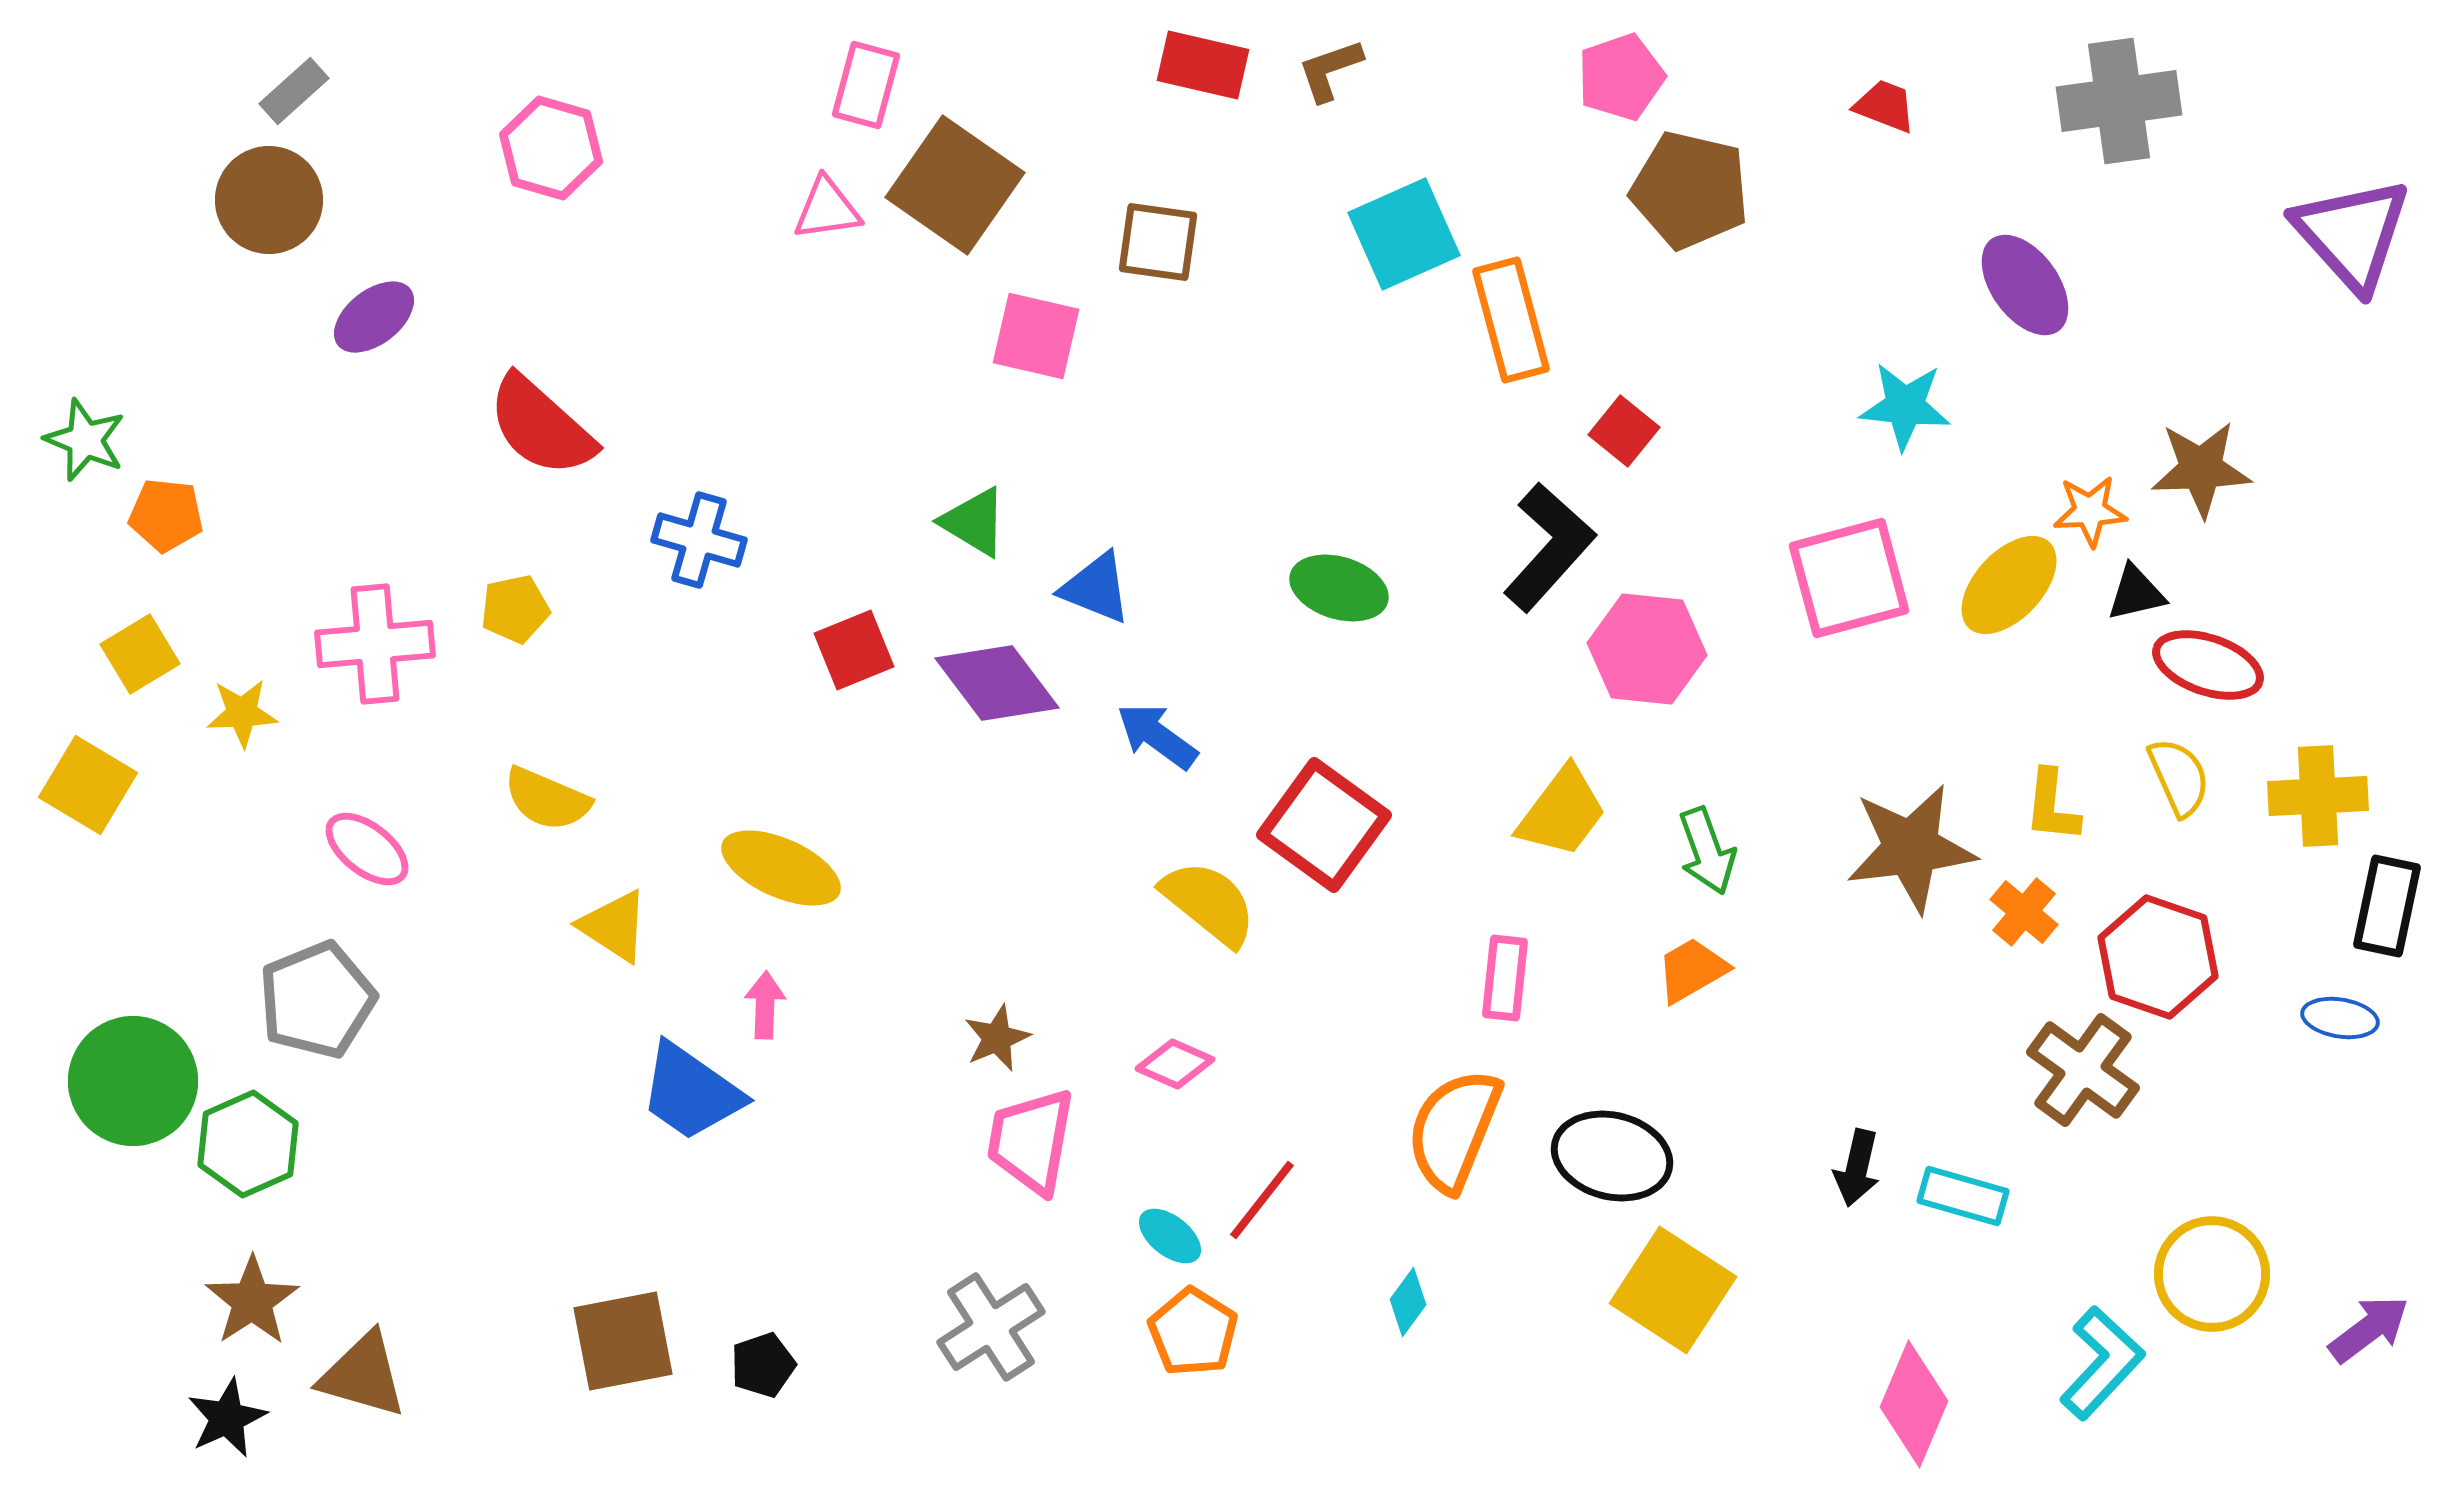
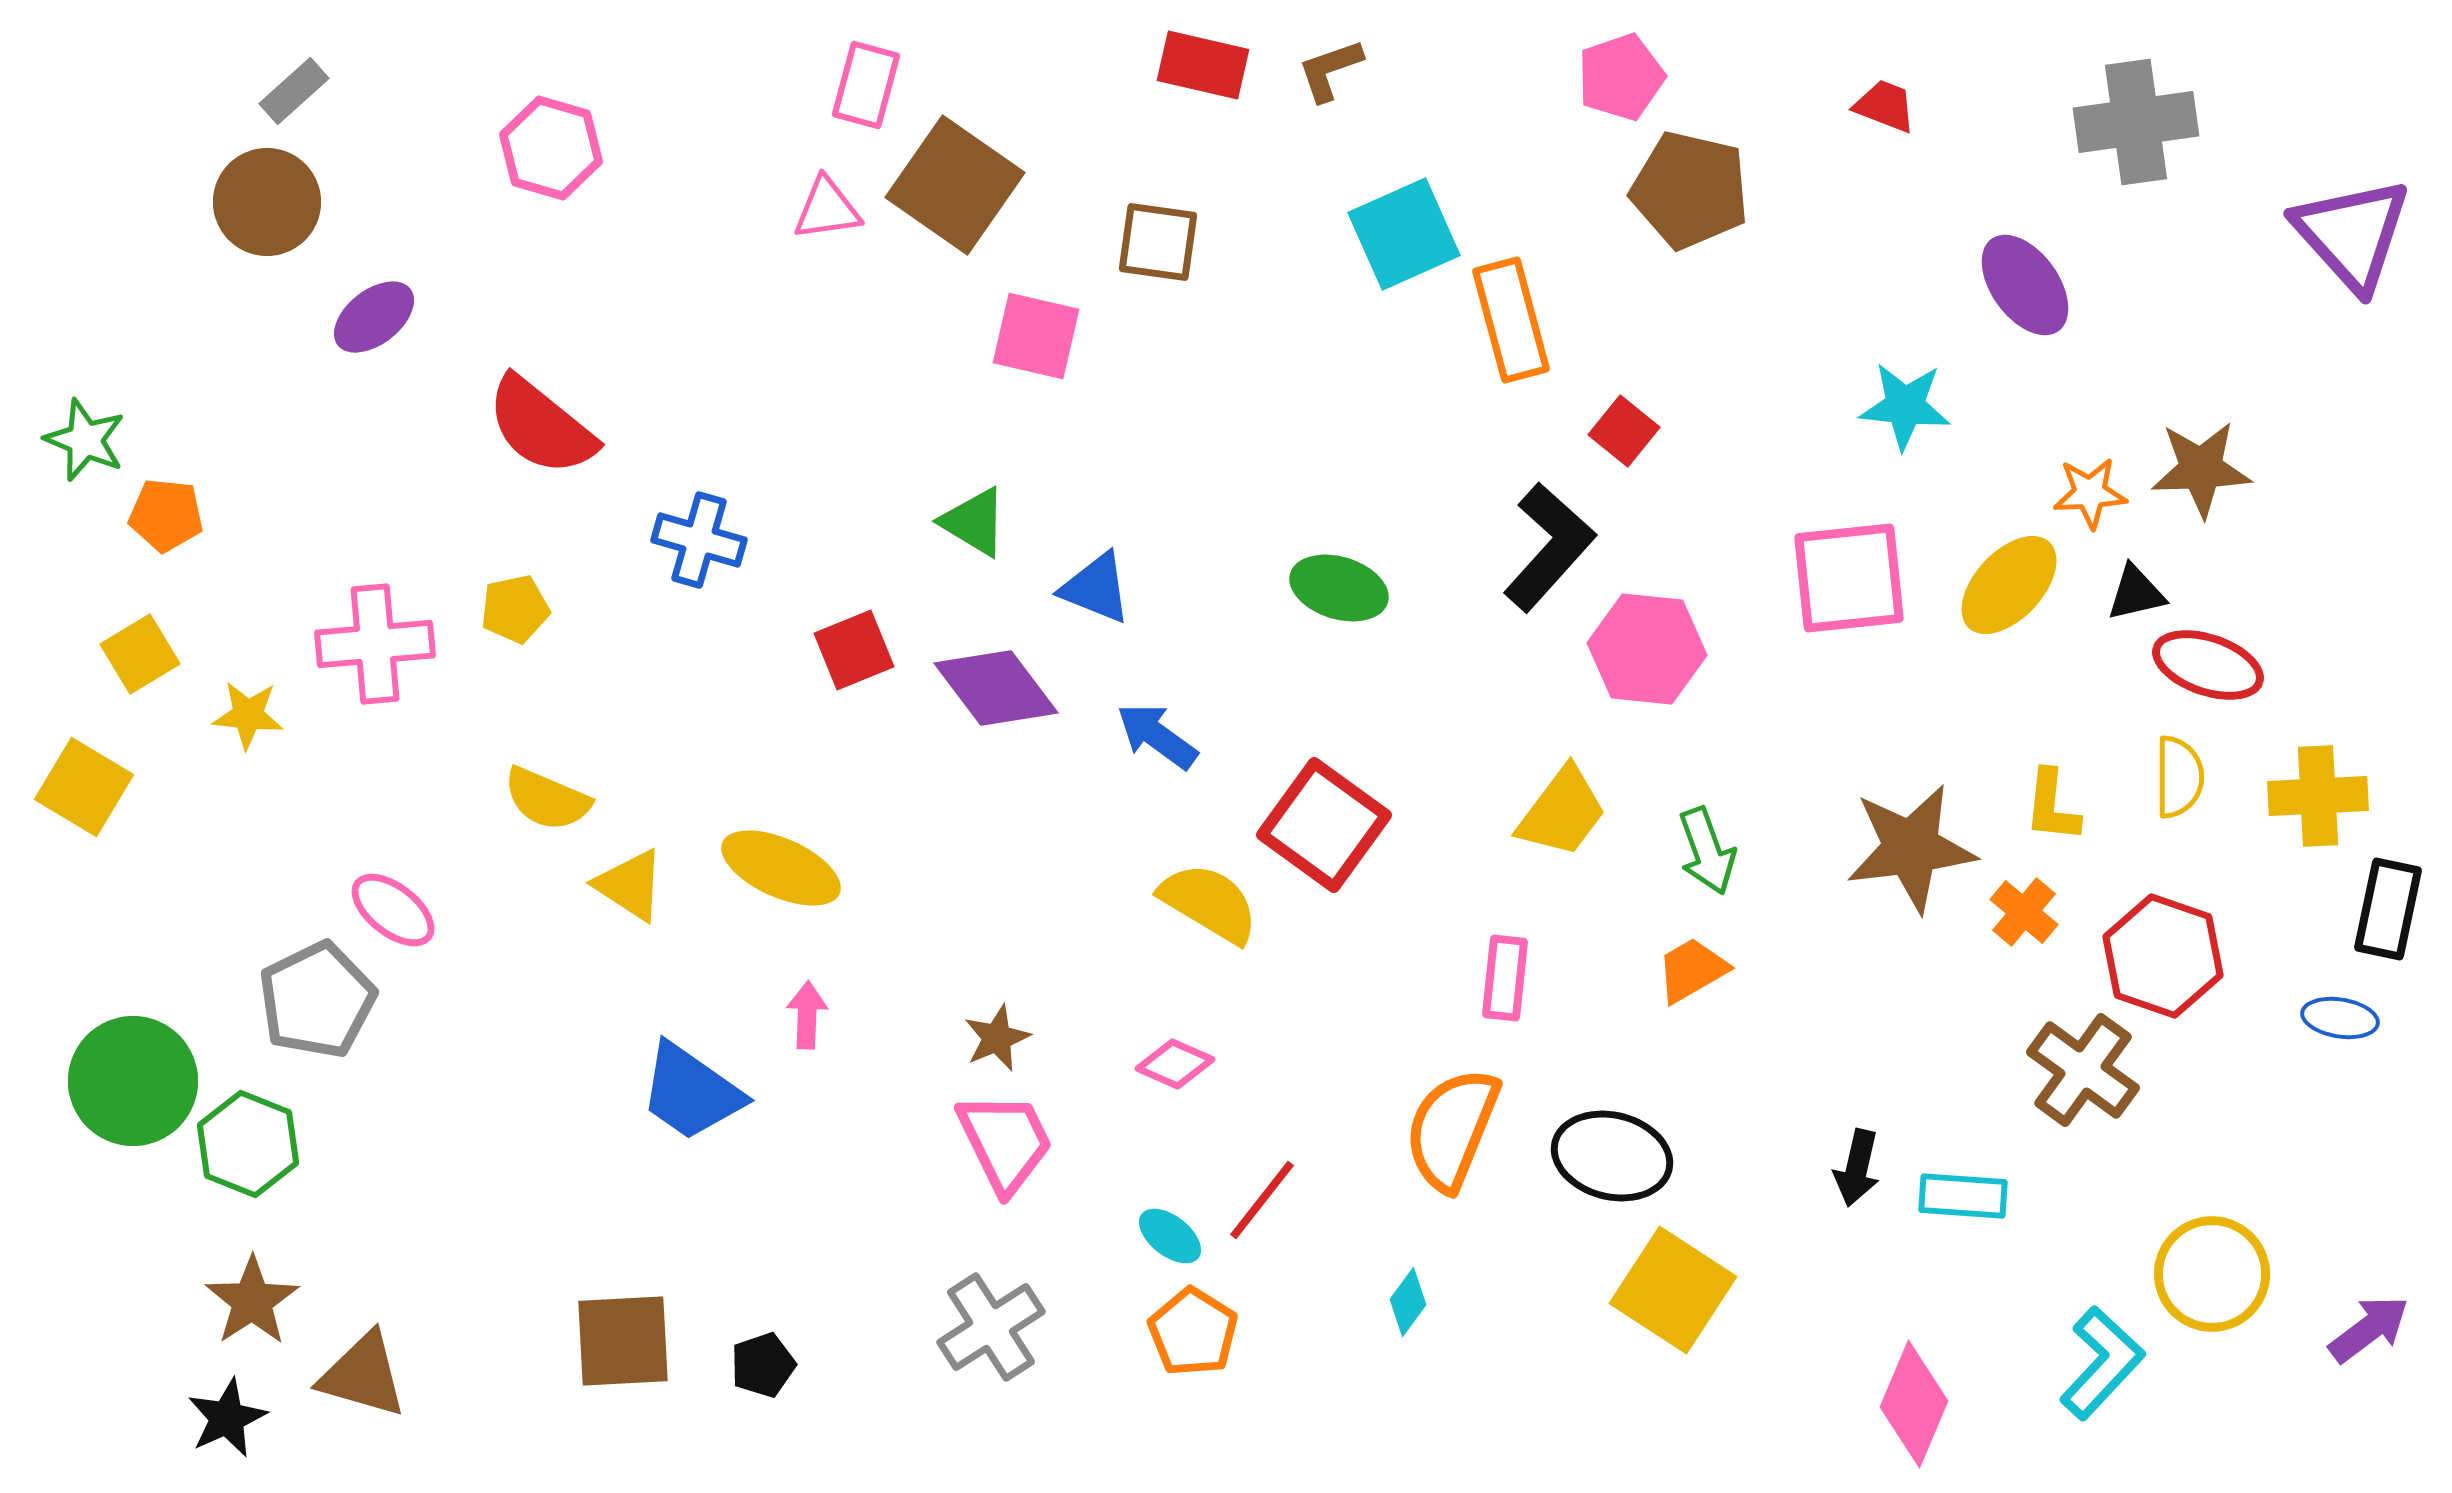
gray cross at (2119, 101): moved 17 px right, 21 px down
brown circle at (269, 200): moved 2 px left, 2 px down
red semicircle at (541, 426): rotated 3 degrees counterclockwise
orange star at (2090, 511): moved 18 px up
pink square at (1849, 578): rotated 9 degrees clockwise
purple diamond at (997, 683): moved 1 px left, 5 px down
yellow star at (242, 713): moved 6 px right, 2 px down; rotated 8 degrees clockwise
yellow semicircle at (2179, 777): rotated 24 degrees clockwise
yellow square at (88, 785): moved 4 px left, 2 px down
pink ellipse at (367, 849): moved 26 px right, 61 px down
yellow semicircle at (1209, 903): rotated 8 degrees counterclockwise
black rectangle at (2387, 906): moved 1 px right, 3 px down
yellow triangle at (614, 926): moved 16 px right, 41 px up
red hexagon at (2158, 957): moved 5 px right, 1 px up
gray pentagon at (317, 1000): rotated 4 degrees counterclockwise
pink arrow at (765, 1005): moved 42 px right, 10 px down
orange semicircle at (1454, 1130): moved 2 px left, 1 px up
pink trapezoid at (1031, 1141): moved 26 px left, 1 px down; rotated 144 degrees clockwise
green hexagon at (248, 1144): rotated 14 degrees counterclockwise
cyan rectangle at (1963, 1196): rotated 12 degrees counterclockwise
brown square at (623, 1341): rotated 8 degrees clockwise
